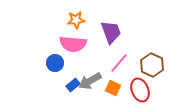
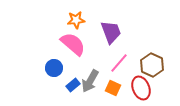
pink semicircle: rotated 144 degrees counterclockwise
blue circle: moved 1 px left, 5 px down
gray arrow: rotated 30 degrees counterclockwise
red ellipse: moved 1 px right, 2 px up
